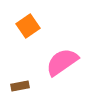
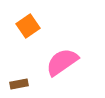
brown rectangle: moved 1 px left, 2 px up
